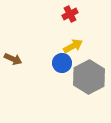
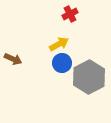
yellow arrow: moved 14 px left, 2 px up
